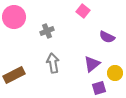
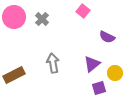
gray cross: moved 5 px left, 12 px up; rotated 24 degrees counterclockwise
